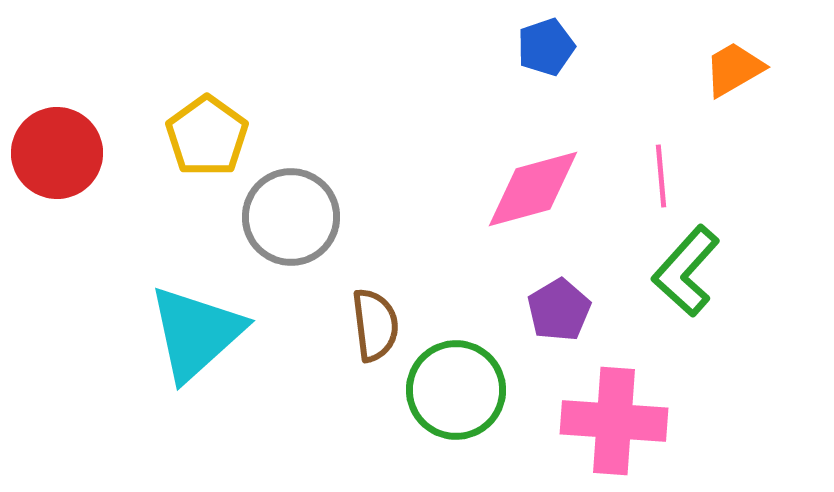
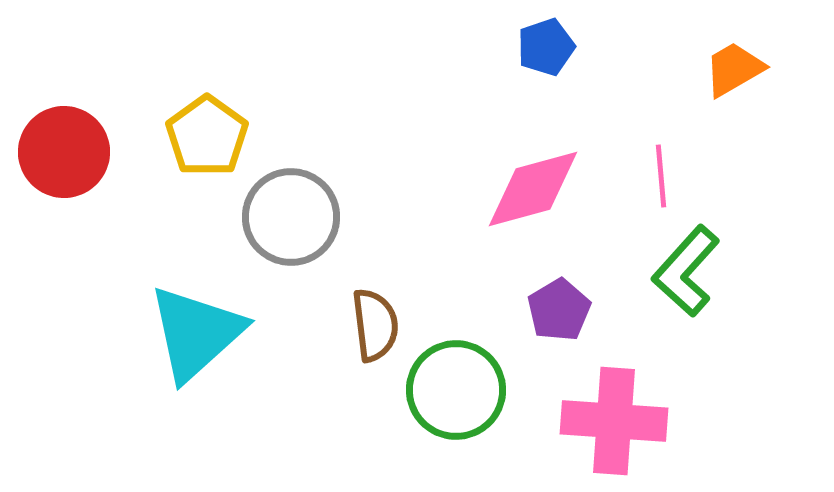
red circle: moved 7 px right, 1 px up
